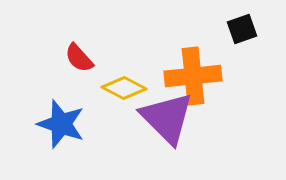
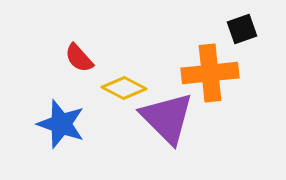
orange cross: moved 17 px right, 3 px up
